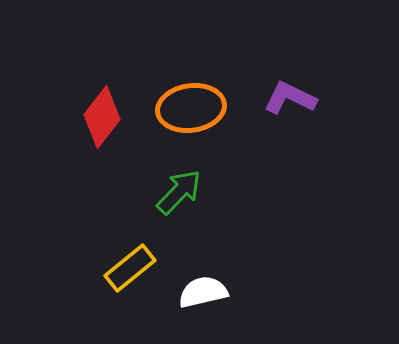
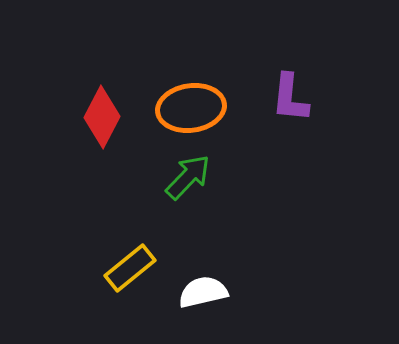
purple L-shape: rotated 110 degrees counterclockwise
red diamond: rotated 10 degrees counterclockwise
green arrow: moved 9 px right, 15 px up
